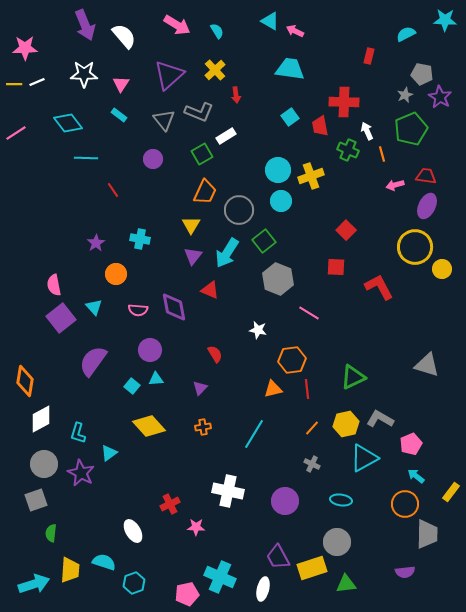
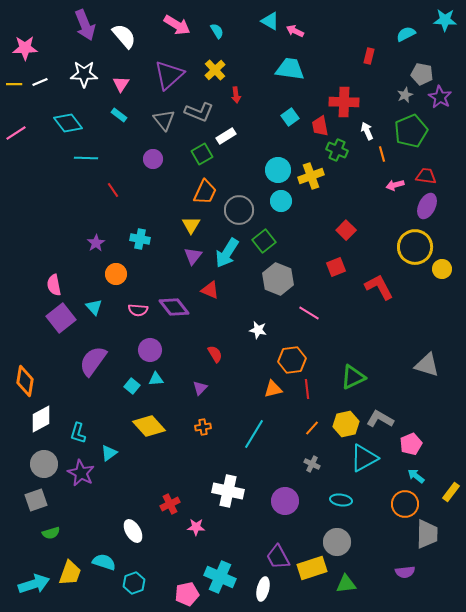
white line at (37, 82): moved 3 px right
green pentagon at (411, 129): moved 2 px down
green cross at (348, 150): moved 11 px left
red square at (336, 267): rotated 24 degrees counterclockwise
purple diamond at (174, 307): rotated 28 degrees counterclockwise
green semicircle at (51, 533): rotated 114 degrees counterclockwise
yellow trapezoid at (70, 570): moved 3 px down; rotated 16 degrees clockwise
